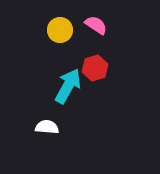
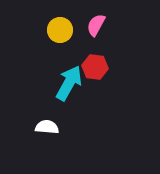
pink semicircle: rotated 95 degrees counterclockwise
red hexagon: moved 1 px up; rotated 25 degrees clockwise
cyan arrow: moved 1 px right, 3 px up
